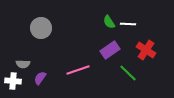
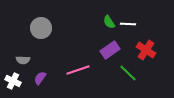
gray semicircle: moved 4 px up
white cross: rotated 21 degrees clockwise
